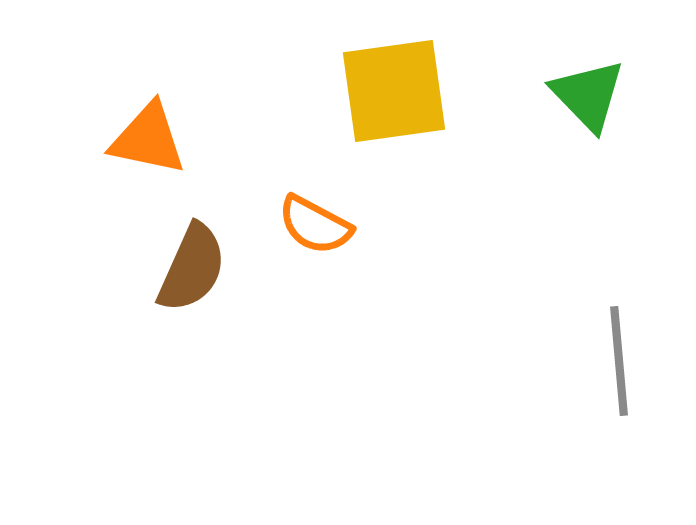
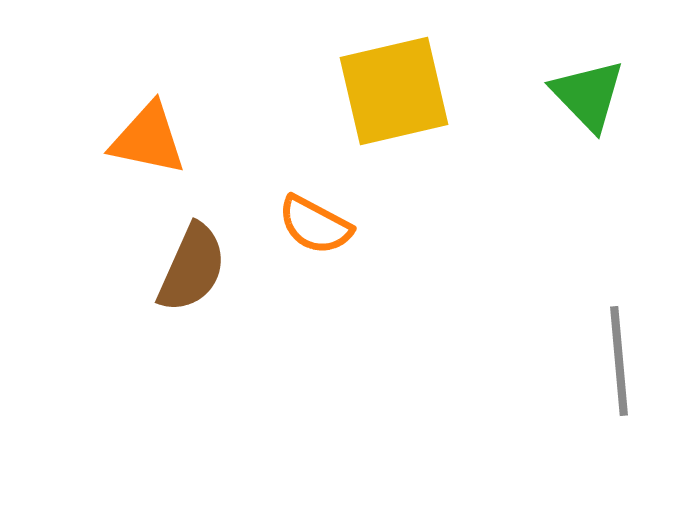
yellow square: rotated 5 degrees counterclockwise
